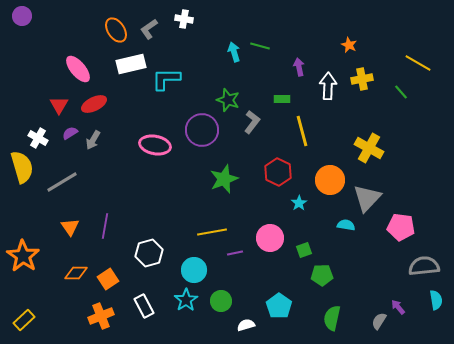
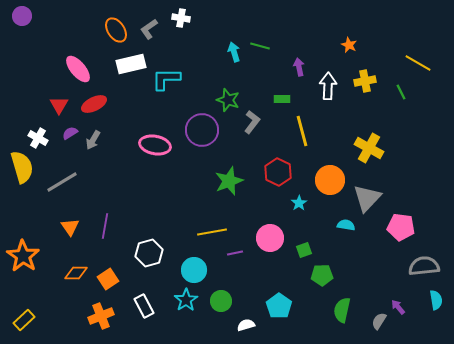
white cross at (184, 19): moved 3 px left, 1 px up
yellow cross at (362, 79): moved 3 px right, 2 px down
green line at (401, 92): rotated 14 degrees clockwise
green star at (224, 179): moved 5 px right, 2 px down
green semicircle at (332, 318): moved 10 px right, 8 px up
